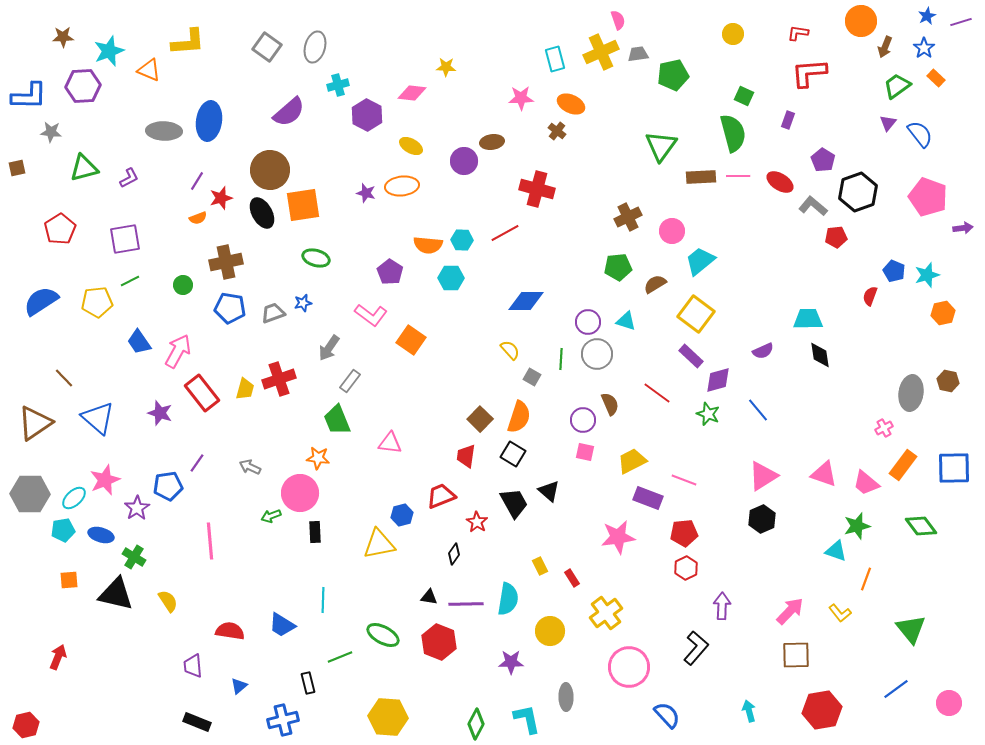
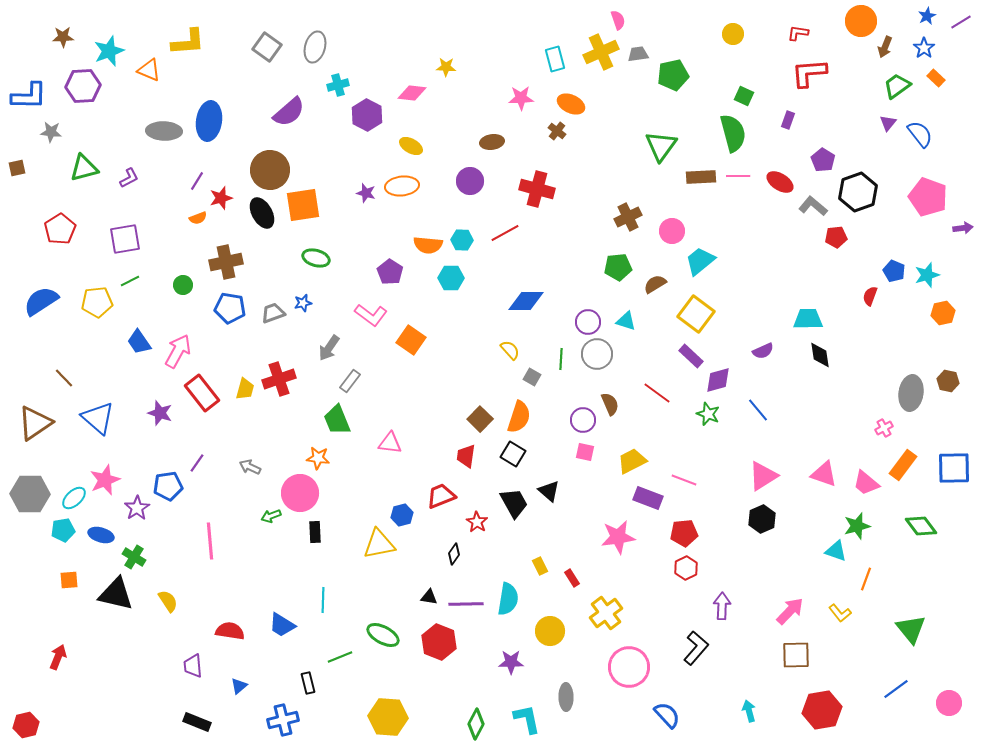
purple line at (961, 22): rotated 15 degrees counterclockwise
purple circle at (464, 161): moved 6 px right, 20 px down
